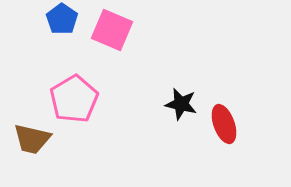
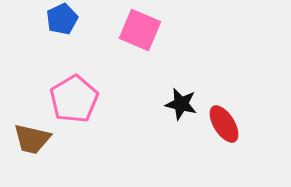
blue pentagon: rotated 12 degrees clockwise
pink square: moved 28 px right
red ellipse: rotated 12 degrees counterclockwise
